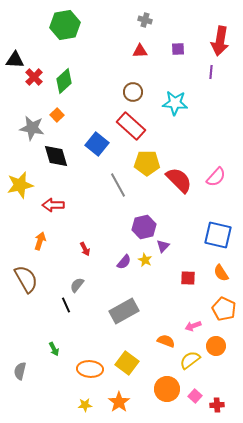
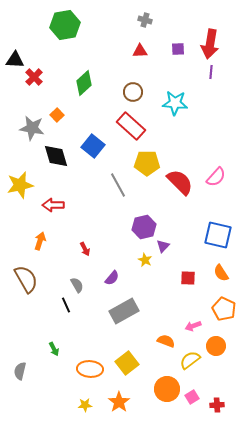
red arrow at (220, 41): moved 10 px left, 3 px down
green diamond at (64, 81): moved 20 px right, 2 px down
blue square at (97, 144): moved 4 px left, 2 px down
red semicircle at (179, 180): moved 1 px right, 2 px down
purple semicircle at (124, 262): moved 12 px left, 16 px down
gray semicircle at (77, 285): rotated 112 degrees clockwise
yellow square at (127, 363): rotated 15 degrees clockwise
pink square at (195, 396): moved 3 px left, 1 px down; rotated 16 degrees clockwise
